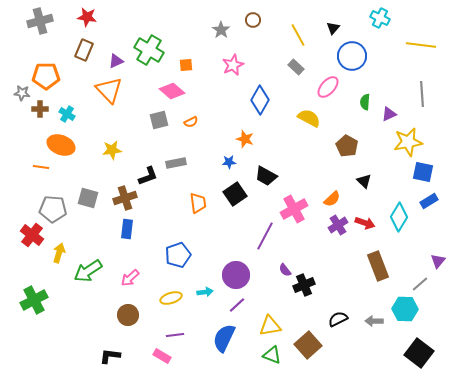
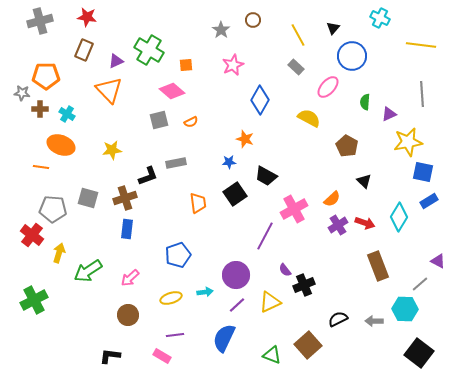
purple triangle at (438, 261): rotated 42 degrees counterclockwise
yellow triangle at (270, 326): moved 24 px up; rotated 15 degrees counterclockwise
